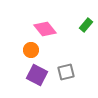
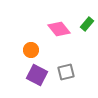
green rectangle: moved 1 px right, 1 px up
pink diamond: moved 14 px right
